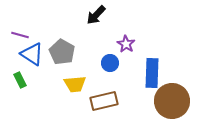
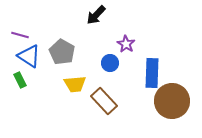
blue triangle: moved 3 px left, 2 px down
brown rectangle: rotated 60 degrees clockwise
